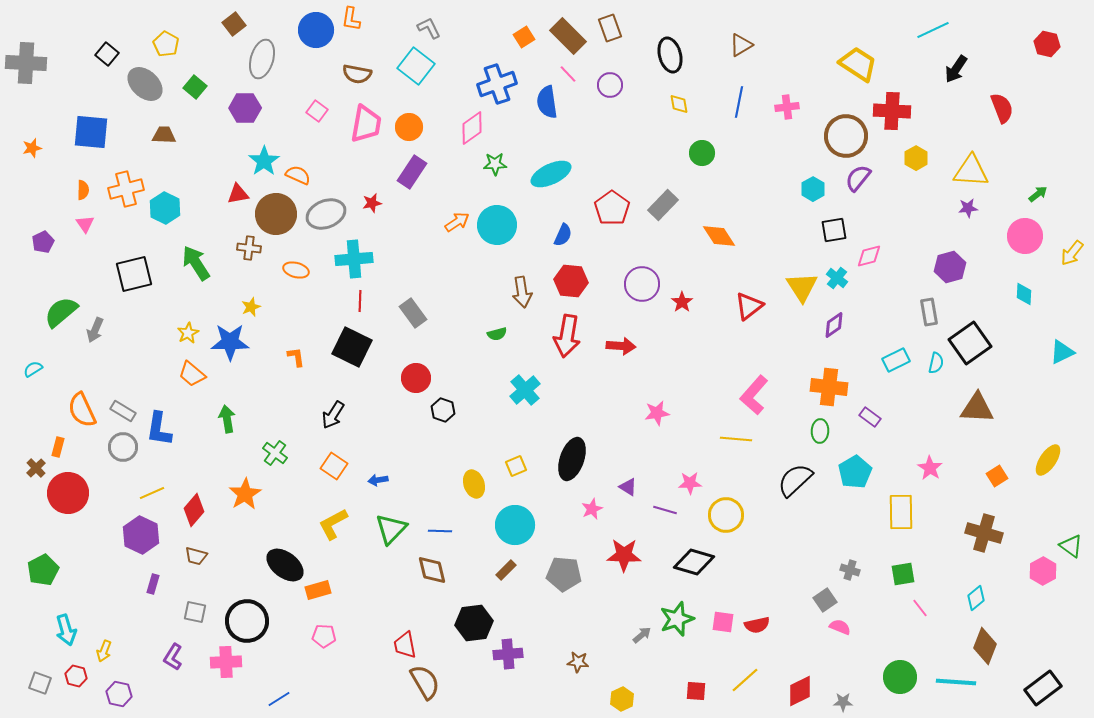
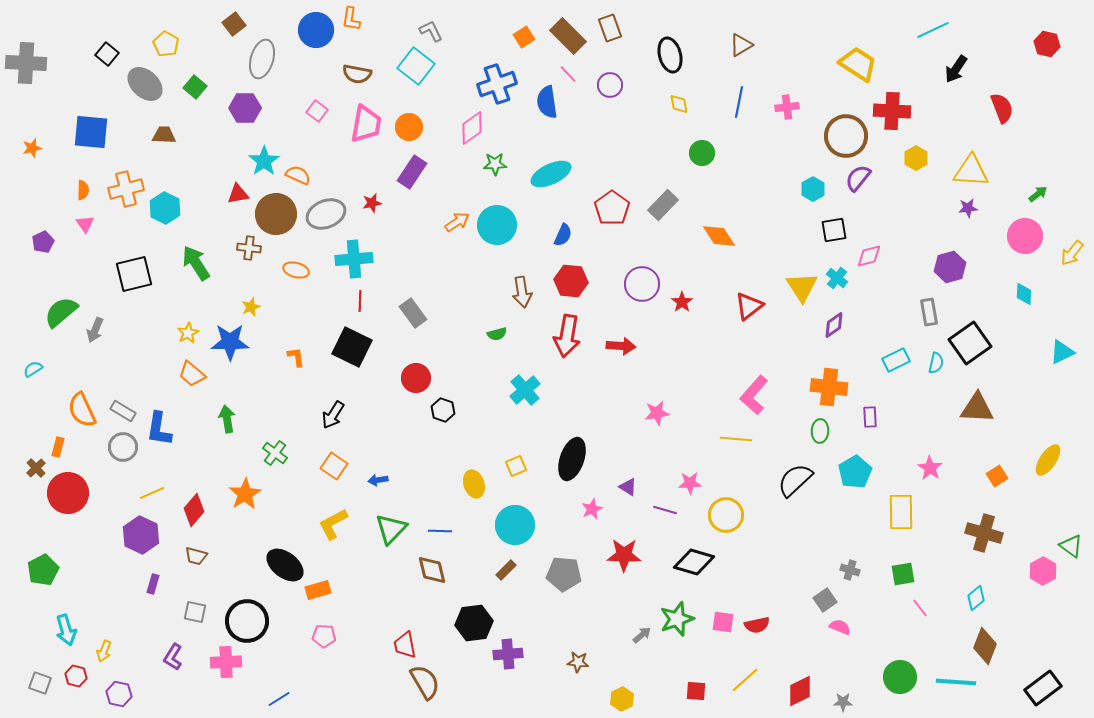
gray L-shape at (429, 28): moved 2 px right, 3 px down
purple rectangle at (870, 417): rotated 50 degrees clockwise
